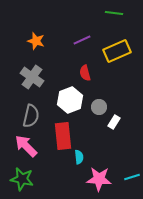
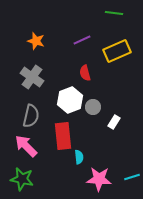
gray circle: moved 6 px left
